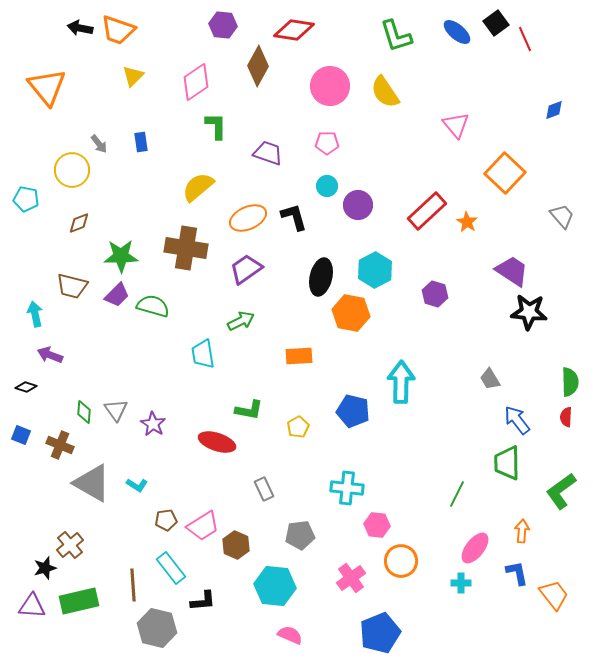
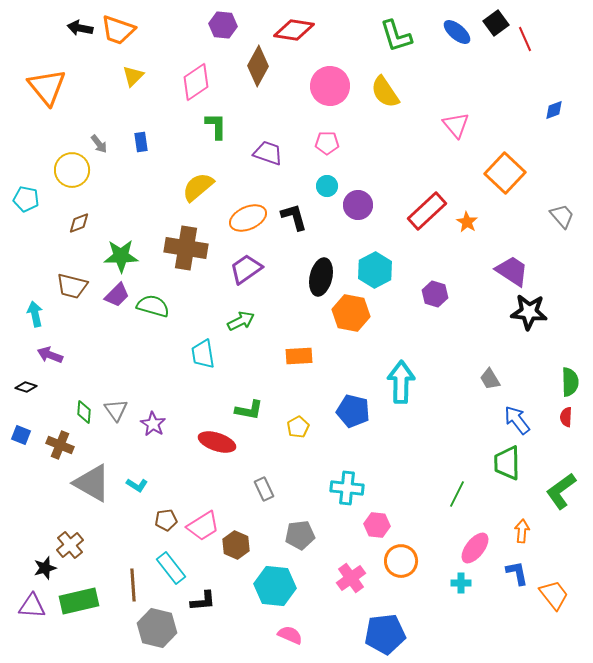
blue pentagon at (380, 633): moved 5 px right, 1 px down; rotated 15 degrees clockwise
